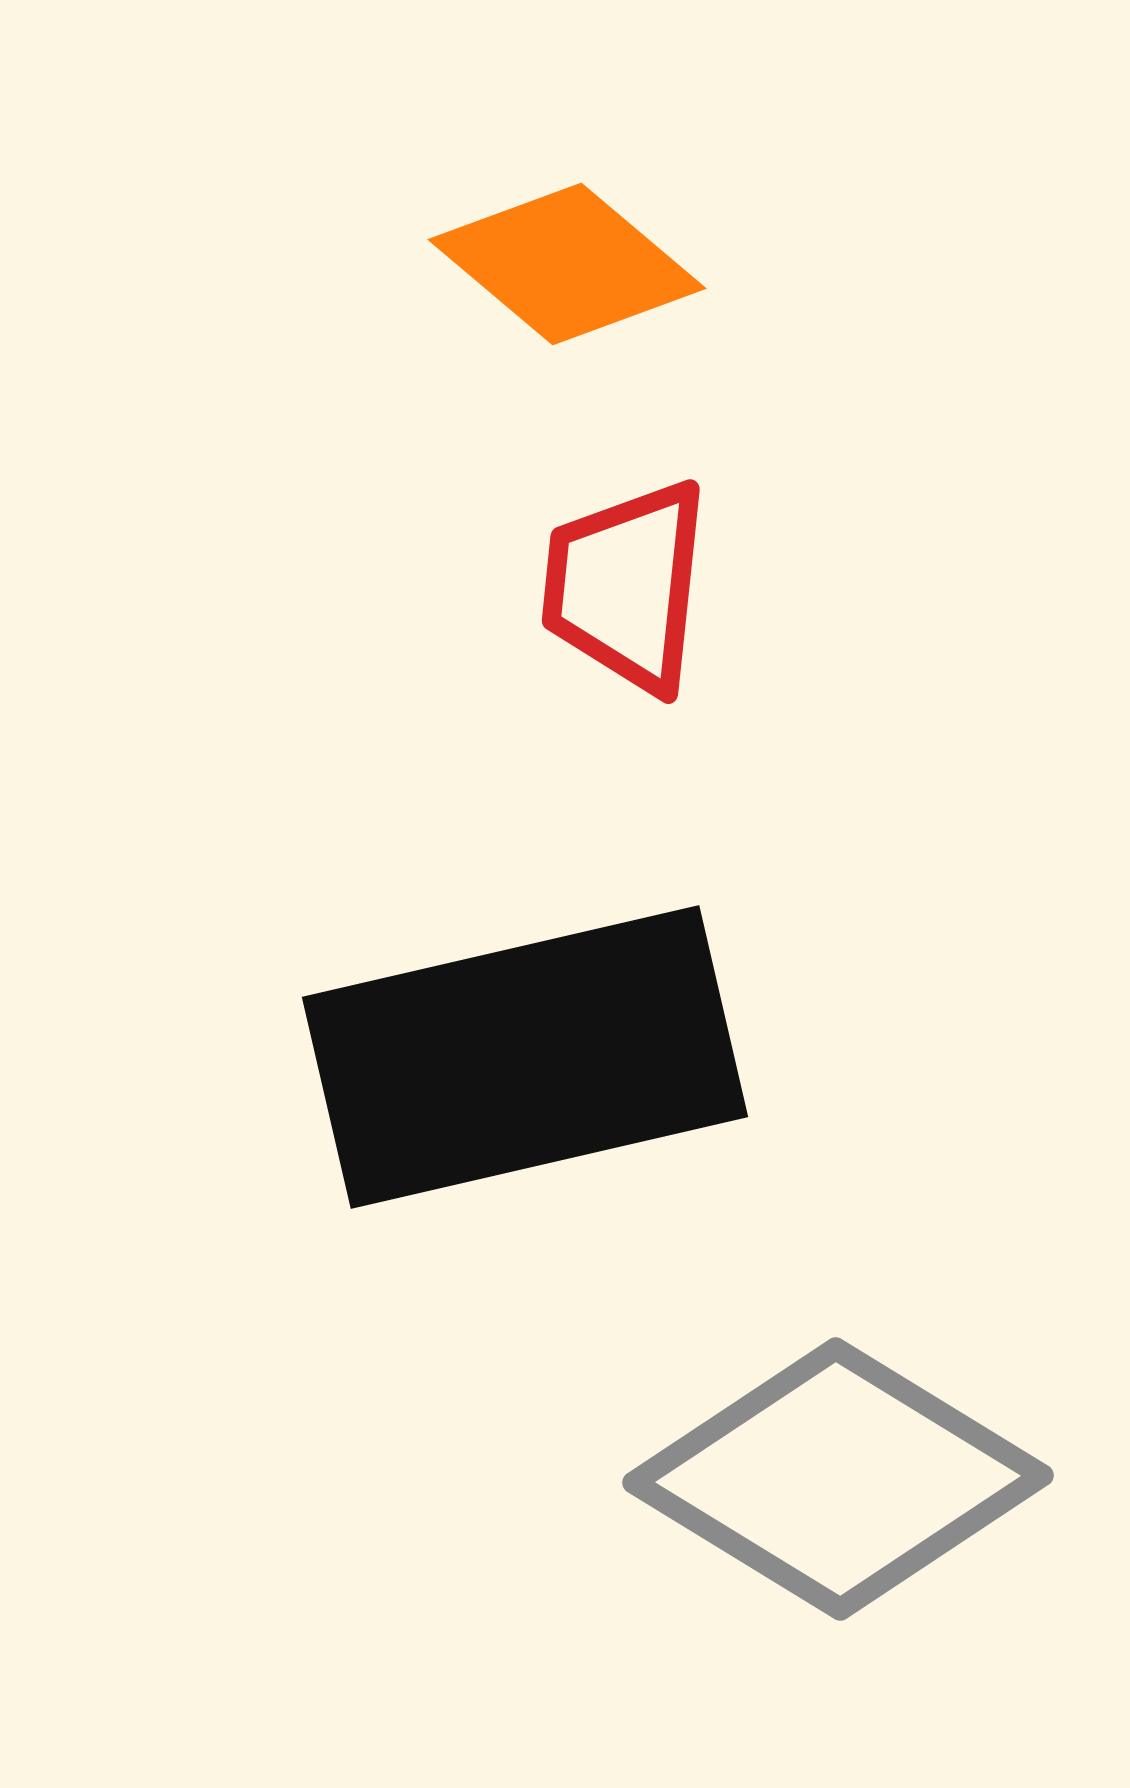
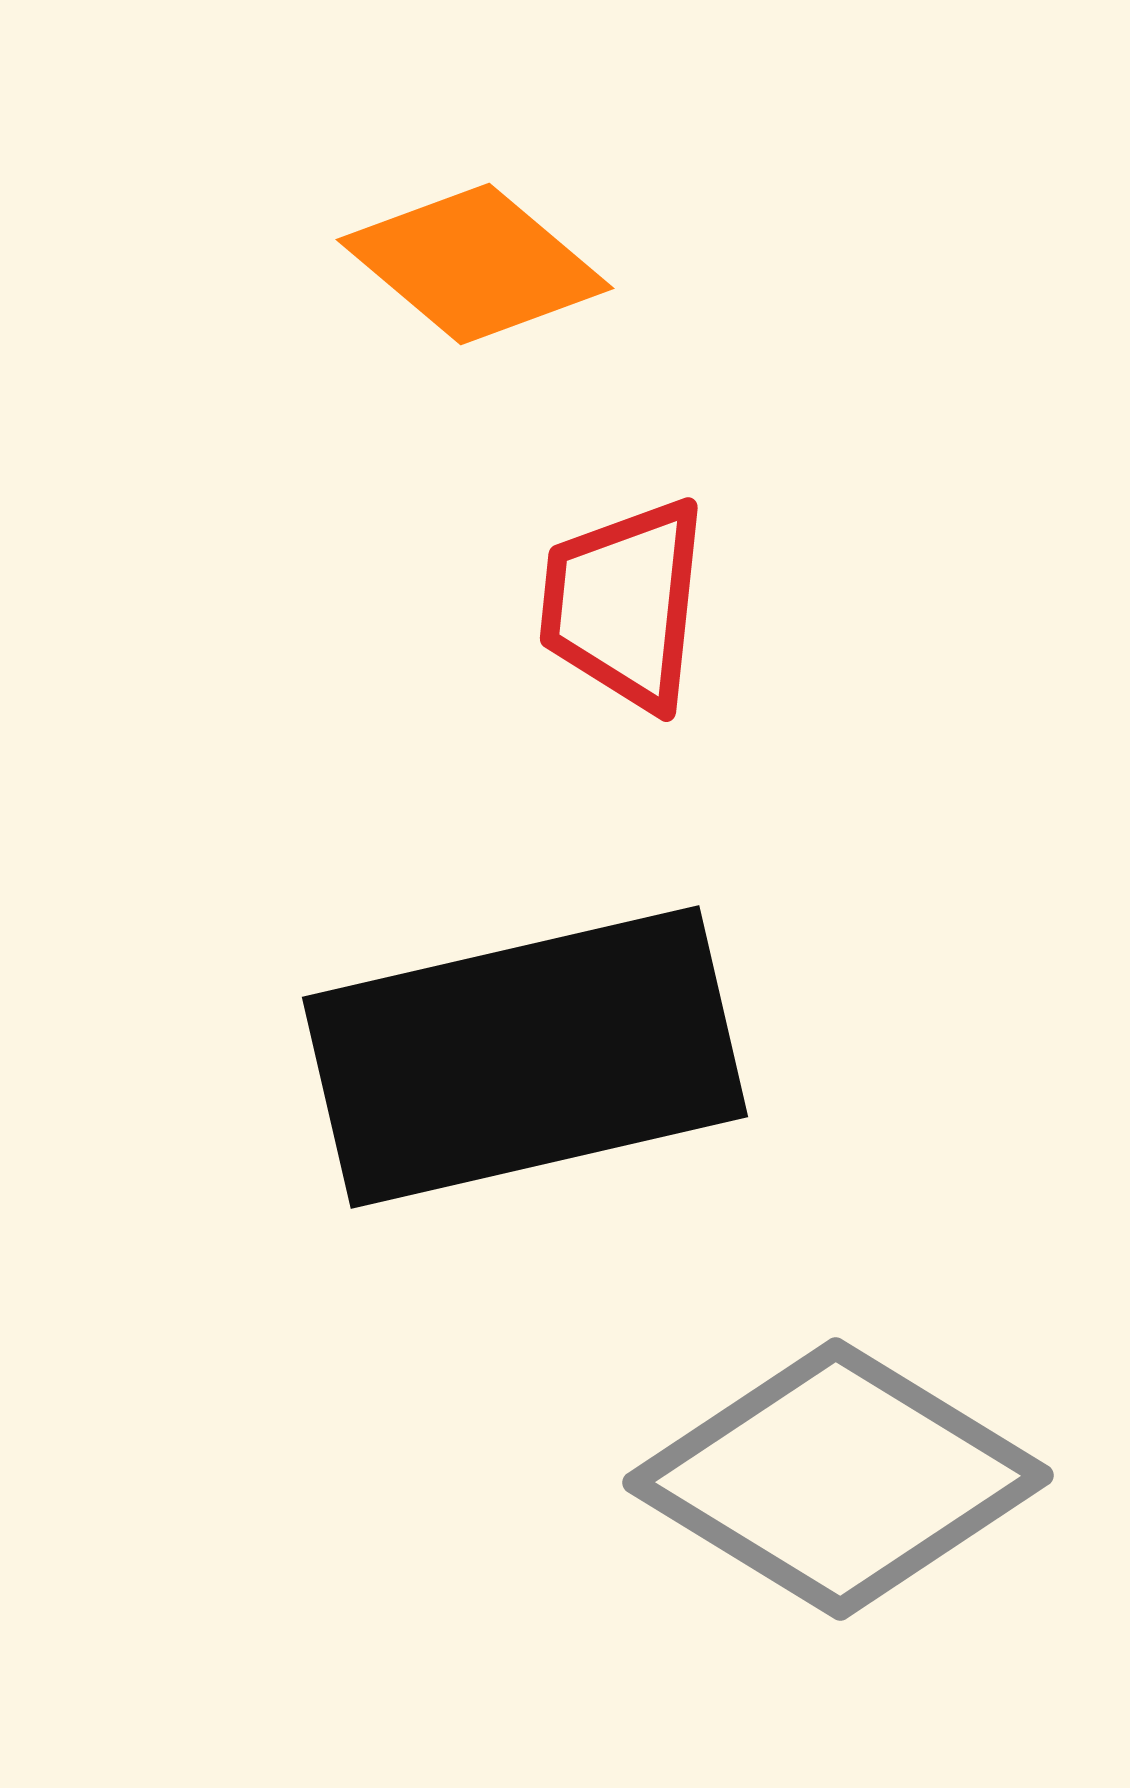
orange diamond: moved 92 px left
red trapezoid: moved 2 px left, 18 px down
